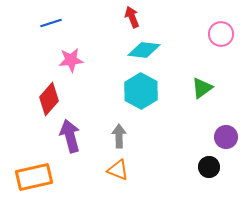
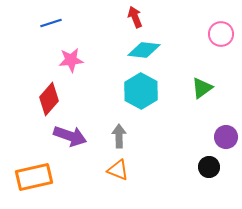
red arrow: moved 3 px right
purple arrow: rotated 124 degrees clockwise
